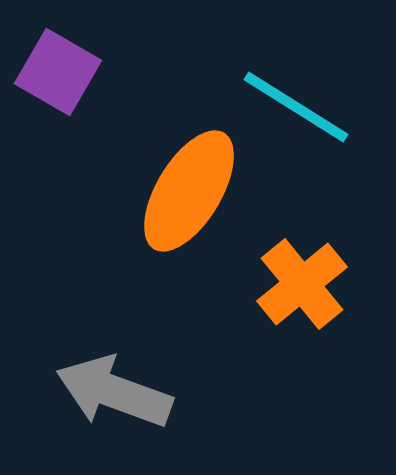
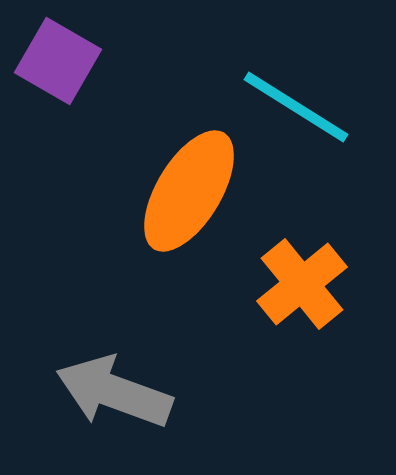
purple square: moved 11 px up
